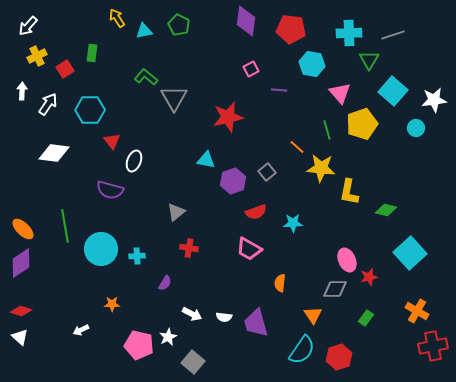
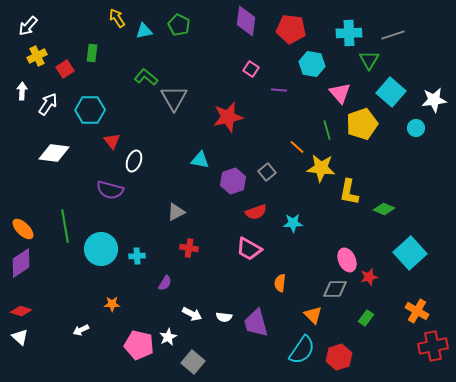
pink square at (251, 69): rotated 28 degrees counterclockwise
cyan square at (393, 91): moved 2 px left, 1 px down
cyan triangle at (206, 160): moved 6 px left
green diamond at (386, 210): moved 2 px left, 1 px up; rotated 10 degrees clockwise
gray triangle at (176, 212): rotated 12 degrees clockwise
orange triangle at (313, 315): rotated 12 degrees counterclockwise
